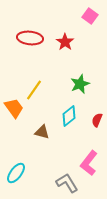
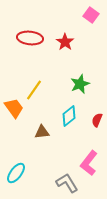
pink square: moved 1 px right, 1 px up
brown triangle: rotated 21 degrees counterclockwise
